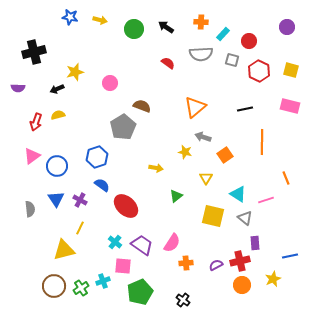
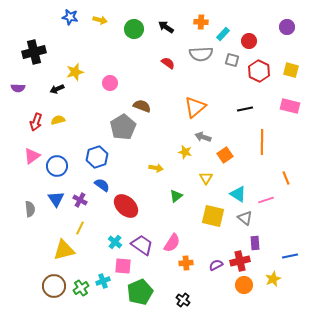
yellow semicircle at (58, 115): moved 5 px down
orange circle at (242, 285): moved 2 px right
